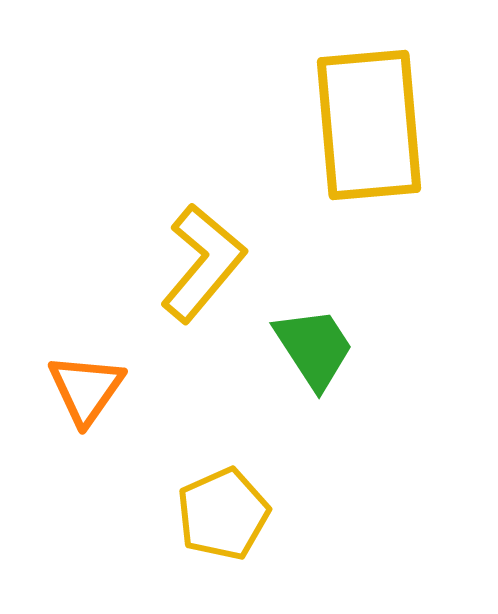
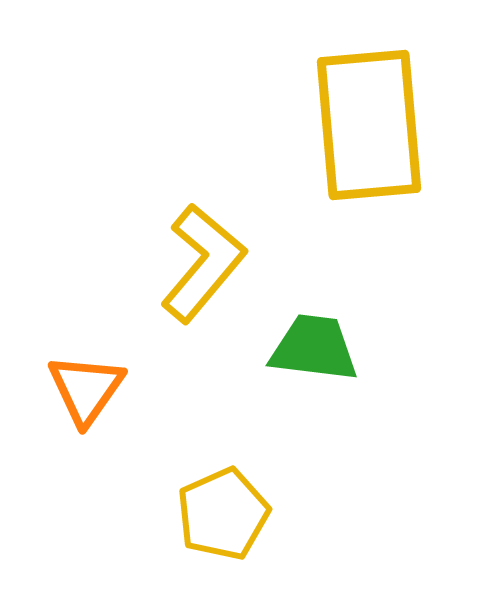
green trapezoid: rotated 50 degrees counterclockwise
